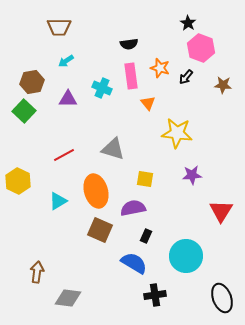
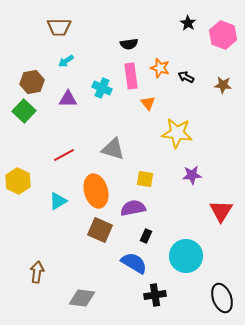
pink hexagon: moved 22 px right, 13 px up
black arrow: rotated 77 degrees clockwise
gray diamond: moved 14 px right
